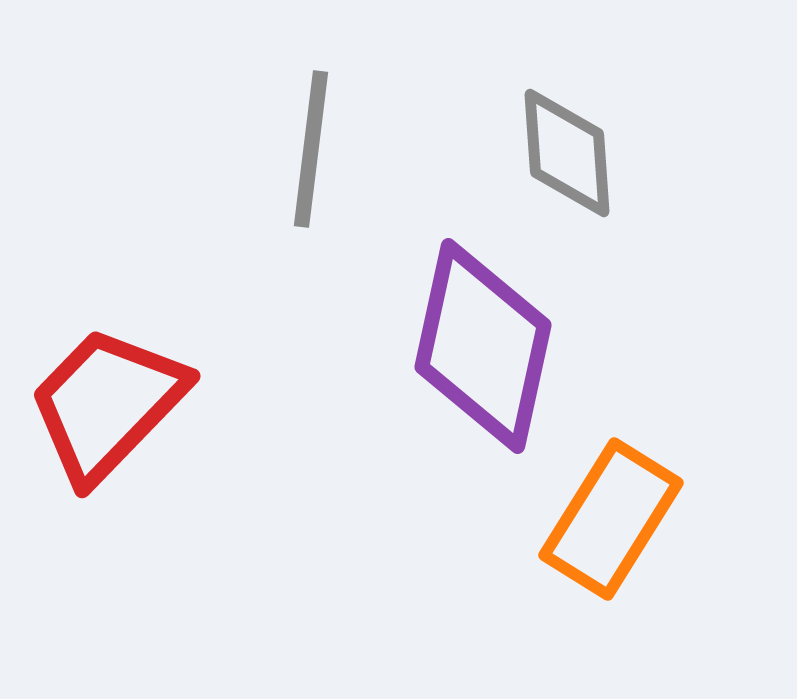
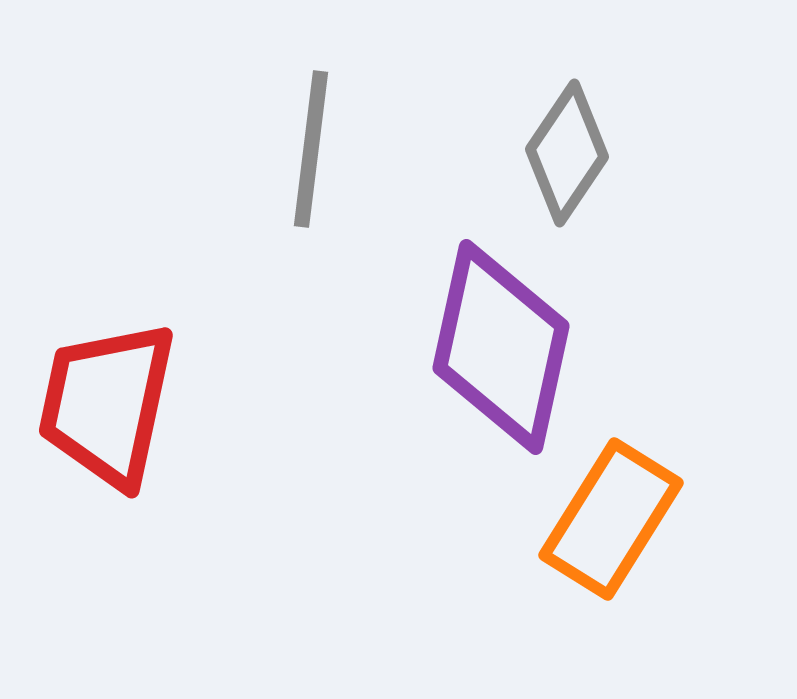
gray diamond: rotated 38 degrees clockwise
purple diamond: moved 18 px right, 1 px down
red trapezoid: rotated 32 degrees counterclockwise
